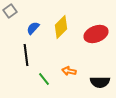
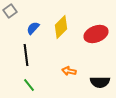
green line: moved 15 px left, 6 px down
